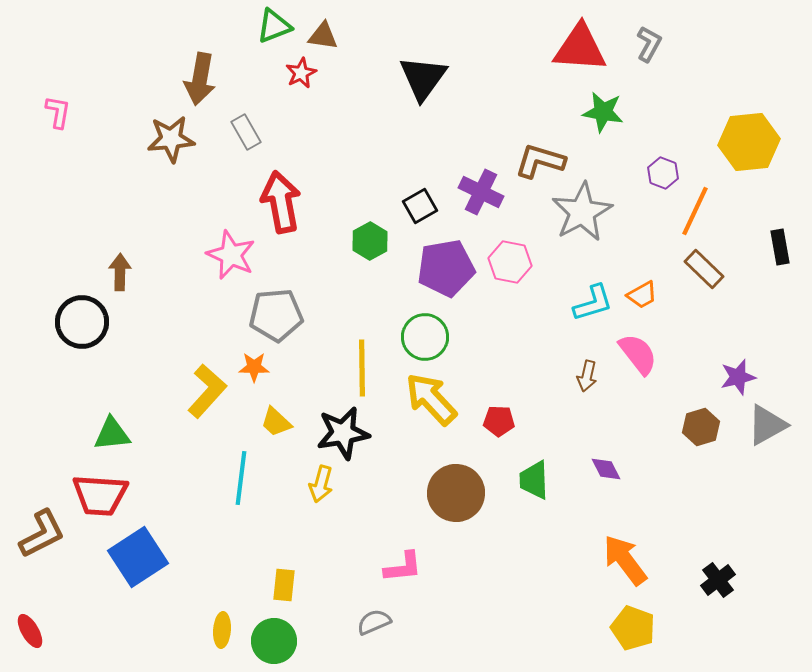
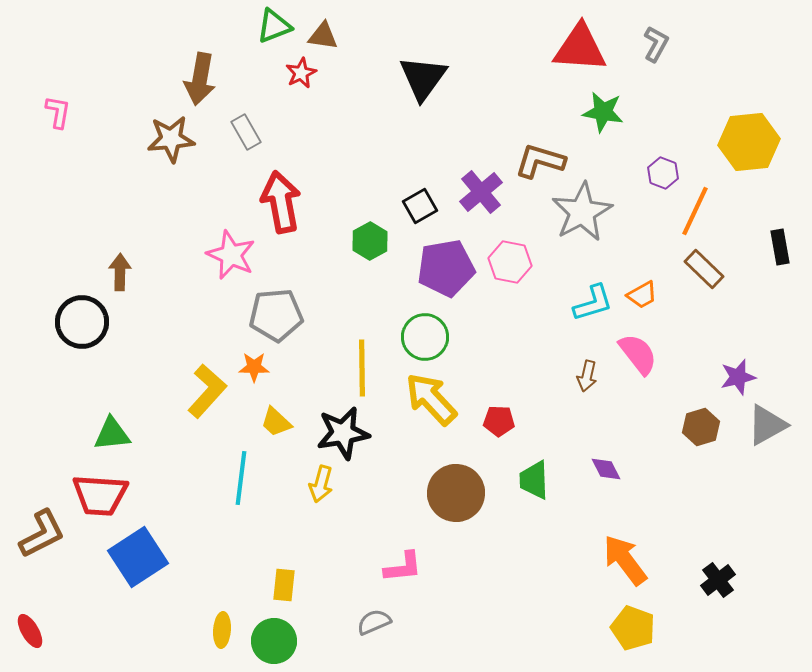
gray L-shape at (649, 44): moved 7 px right
purple cross at (481, 192): rotated 24 degrees clockwise
